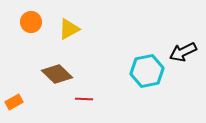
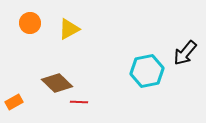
orange circle: moved 1 px left, 1 px down
black arrow: moved 2 px right, 1 px down; rotated 24 degrees counterclockwise
brown diamond: moved 9 px down
red line: moved 5 px left, 3 px down
